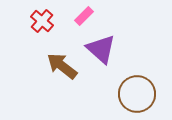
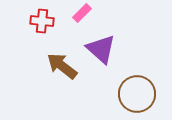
pink rectangle: moved 2 px left, 3 px up
red cross: rotated 35 degrees counterclockwise
